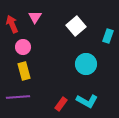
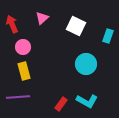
pink triangle: moved 7 px right, 1 px down; rotated 16 degrees clockwise
white square: rotated 24 degrees counterclockwise
